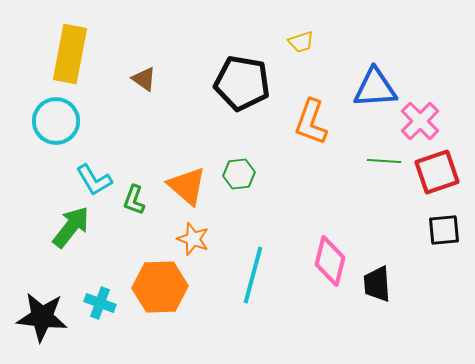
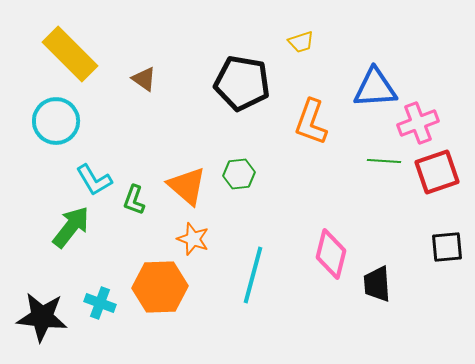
yellow rectangle: rotated 56 degrees counterclockwise
pink cross: moved 2 px left, 2 px down; rotated 24 degrees clockwise
black square: moved 3 px right, 17 px down
pink diamond: moved 1 px right, 7 px up
